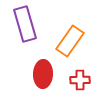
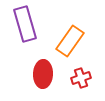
red cross: moved 1 px right, 2 px up; rotated 18 degrees counterclockwise
